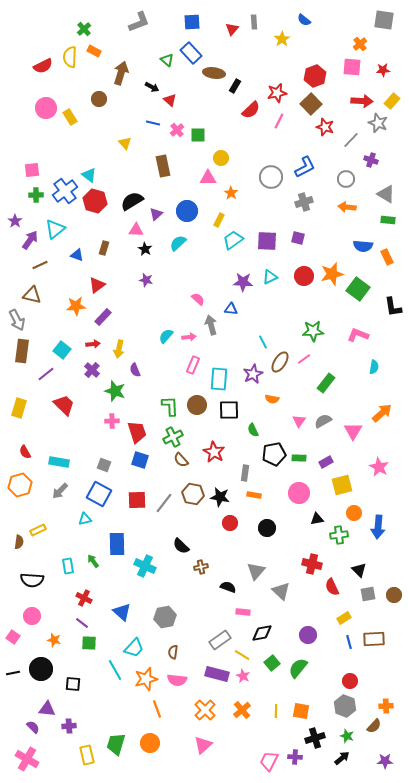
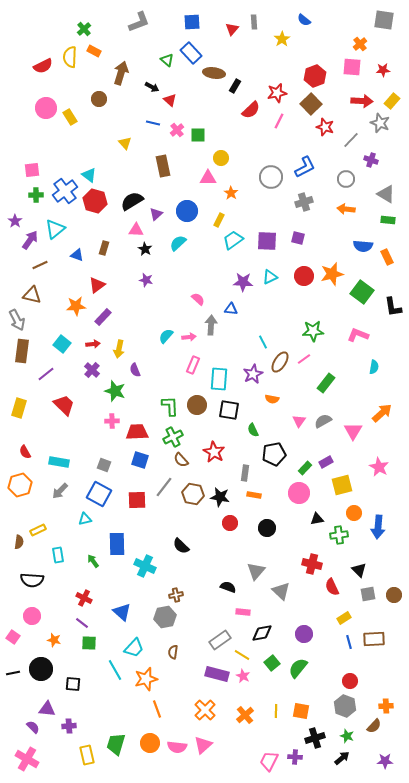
gray star at (378, 123): moved 2 px right
orange arrow at (347, 207): moved 1 px left, 2 px down
green square at (358, 289): moved 4 px right, 3 px down
gray arrow at (211, 325): rotated 18 degrees clockwise
cyan square at (62, 350): moved 6 px up
black square at (229, 410): rotated 10 degrees clockwise
red trapezoid at (137, 432): rotated 75 degrees counterclockwise
green rectangle at (299, 458): moved 6 px right, 10 px down; rotated 48 degrees counterclockwise
gray line at (164, 503): moved 16 px up
cyan rectangle at (68, 566): moved 10 px left, 11 px up
brown cross at (201, 567): moved 25 px left, 28 px down
purple circle at (308, 635): moved 4 px left, 1 px up
pink semicircle at (177, 680): moved 67 px down
orange cross at (242, 710): moved 3 px right, 5 px down
